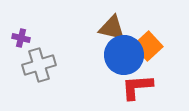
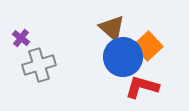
brown triangle: rotated 28 degrees clockwise
purple cross: rotated 24 degrees clockwise
blue circle: moved 1 px left, 2 px down
red L-shape: moved 5 px right; rotated 20 degrees clockwise
